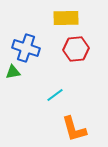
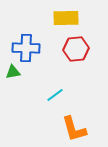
blue cross: rotated 16 degrees counterclockwise
